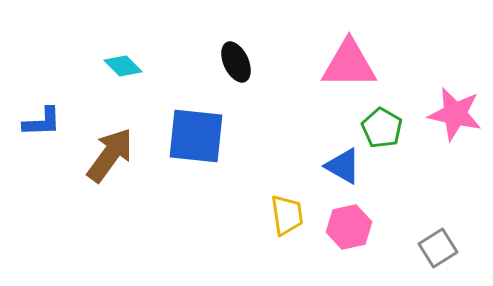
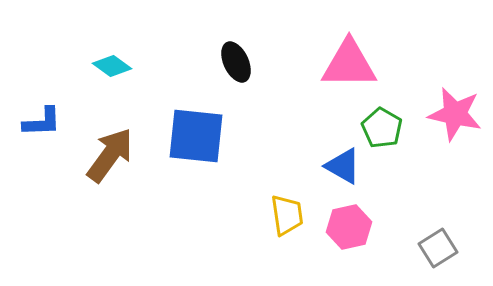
cyan diamond: moved 11 px left; rotated 9 degrees counterclockwise
